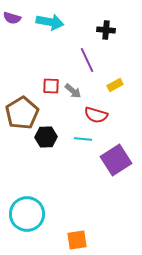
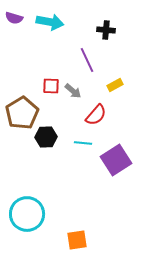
purple semicircle: moved 2 px right
red semicircle: rotated 65 degrees counterclockwise
cyan line: moved 4 px down
